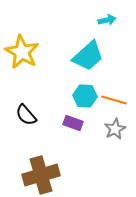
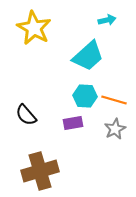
yellow star: moved 12 px right, 24 px up
purple rectangle: rotated 30 degrees counterclockwise
brown cross: moved 1 px left, 4 px up
